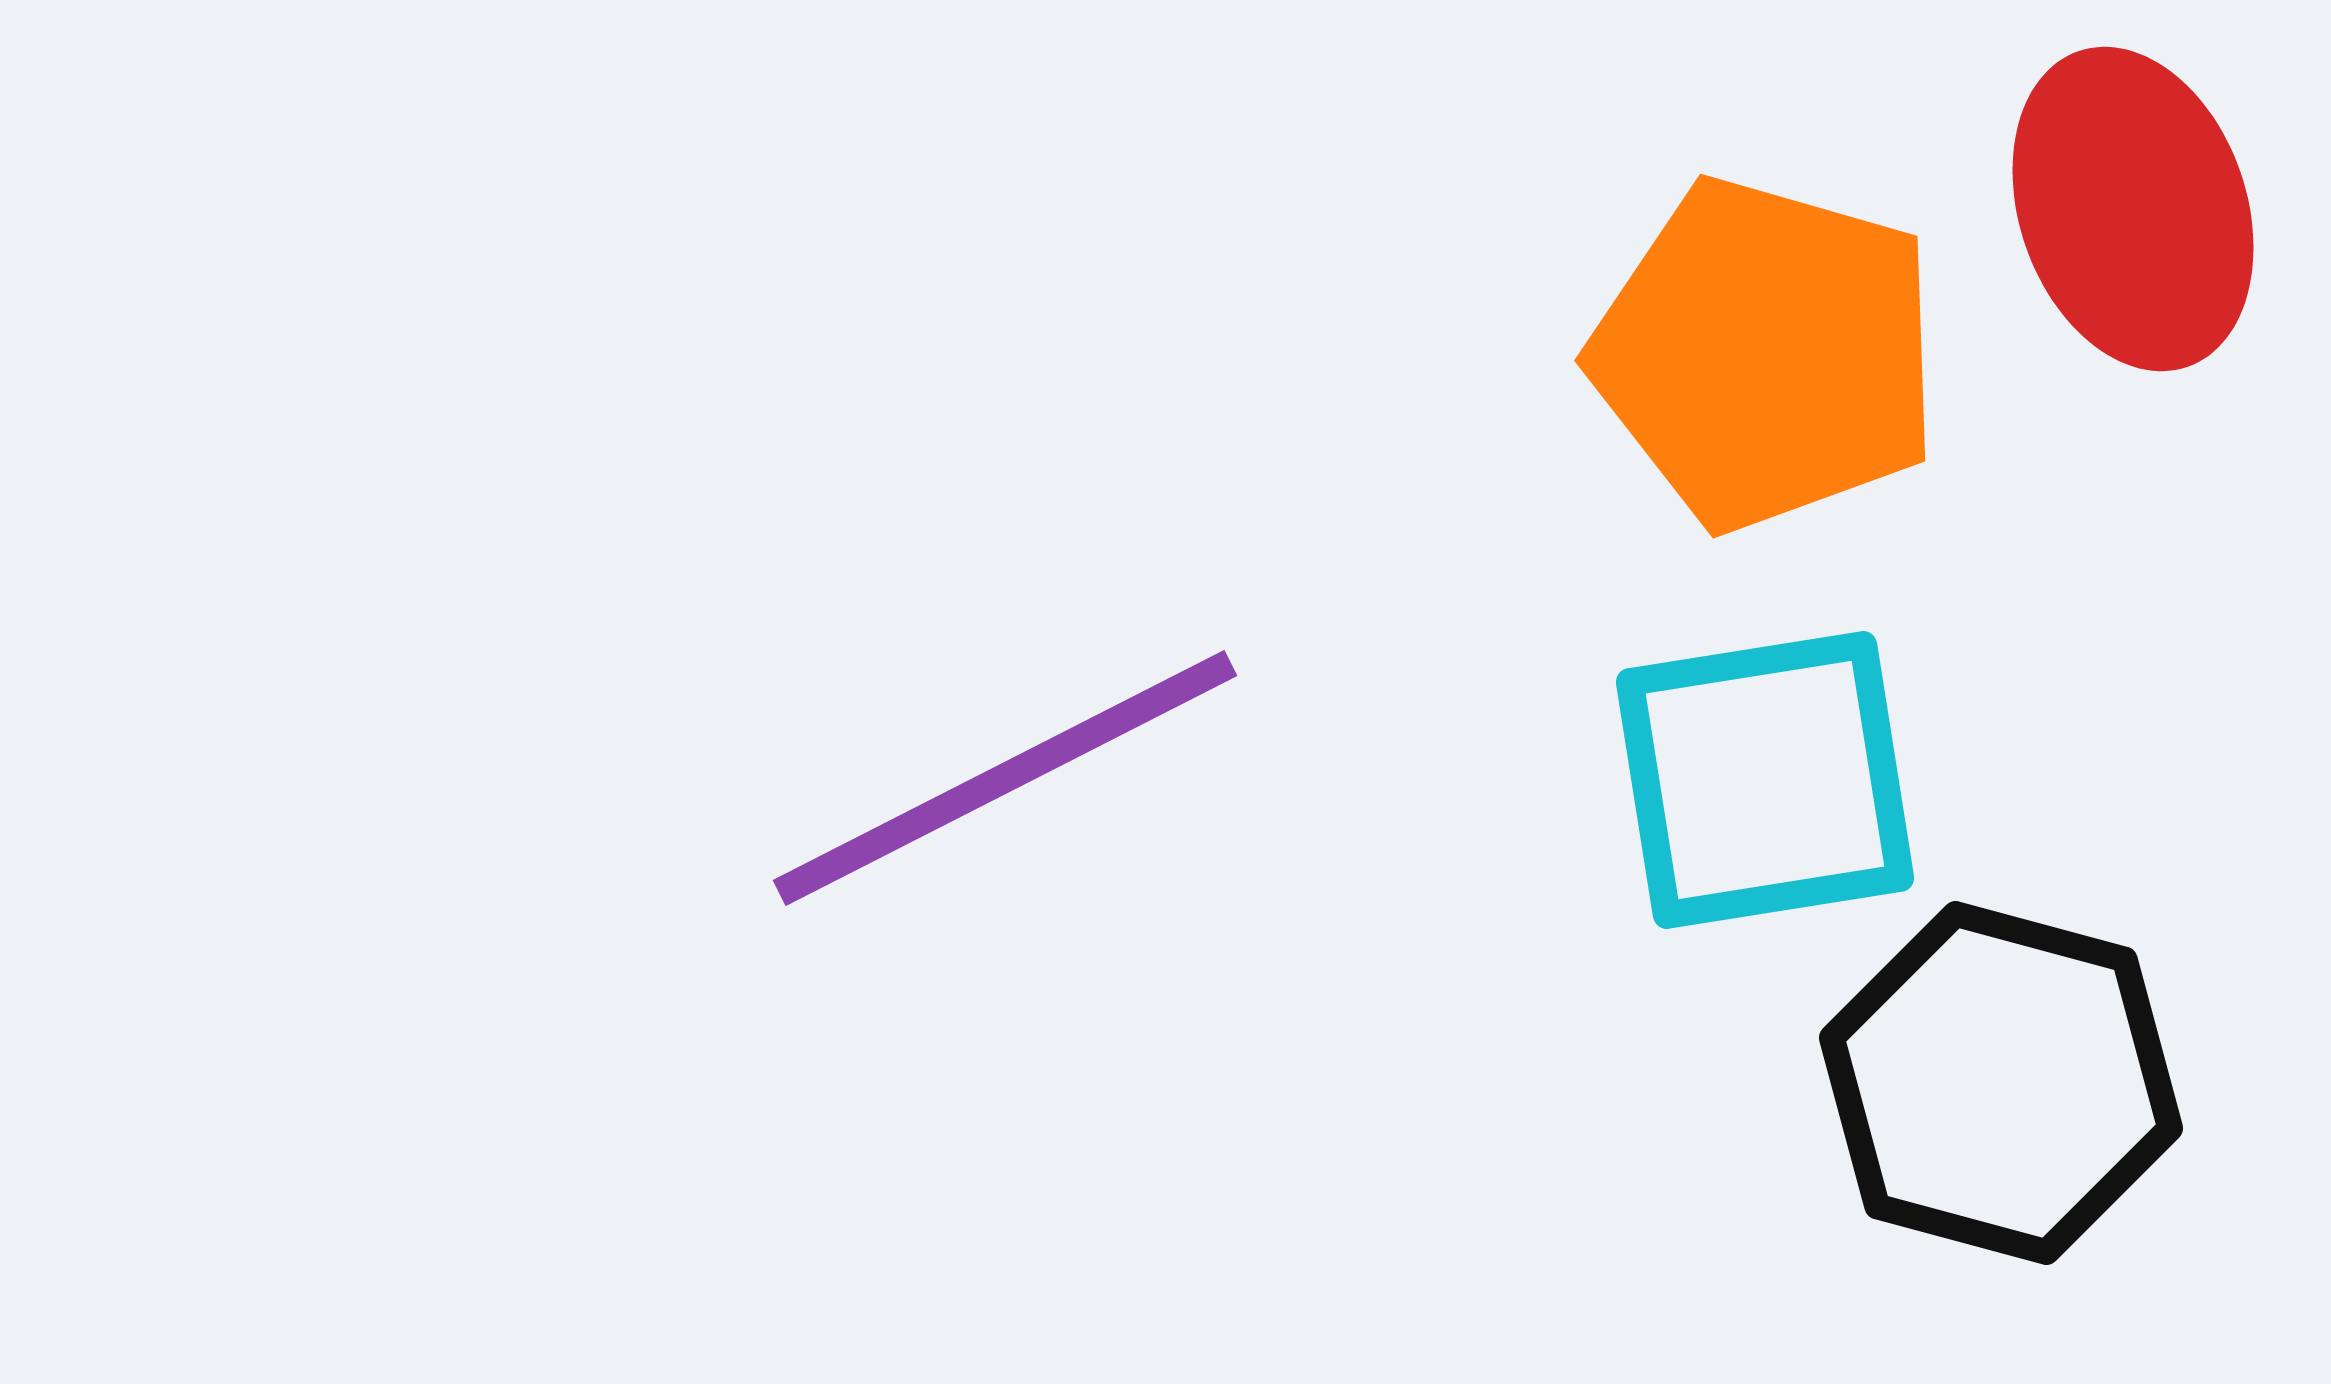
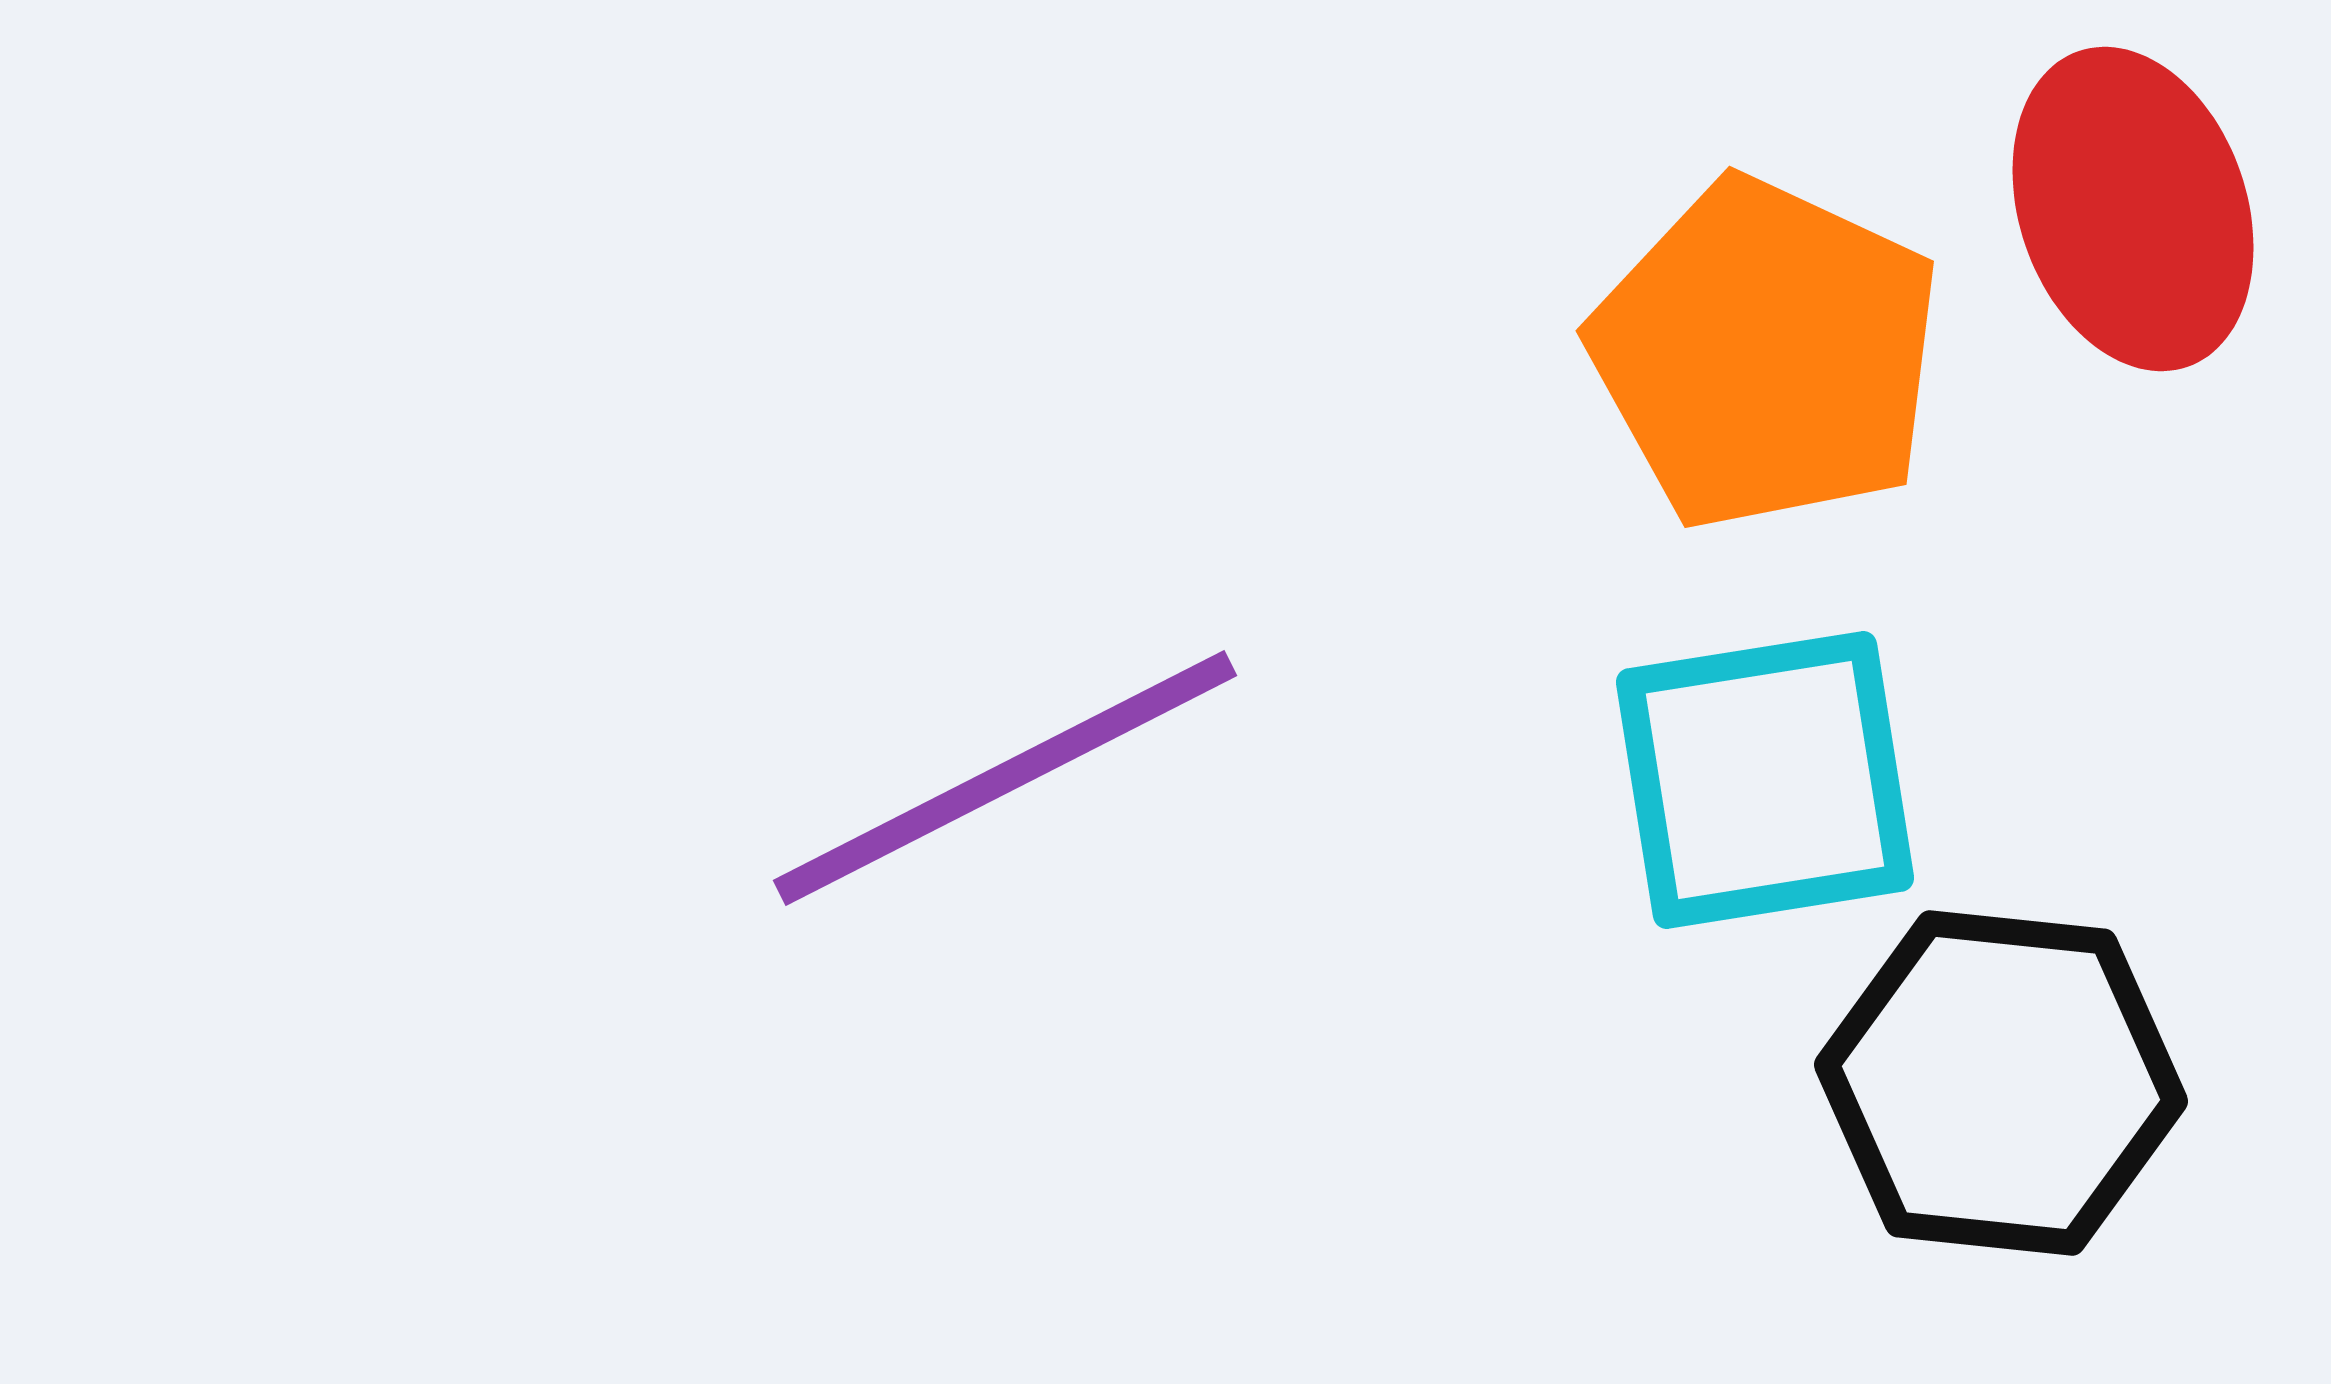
orange pentagon: rotated 9 degrees clockwise
black hexagon: rotated 9 degrees counterclockwise
